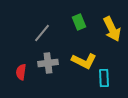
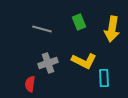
yellow arrow: rotated 35 degrees clockwise
gray line: moved 4 px up; rotated 66 degrees clockwise
gray cross: rotated 12 degrees counterclockwise
red semicircle: moved 9 px right, 12 px down
